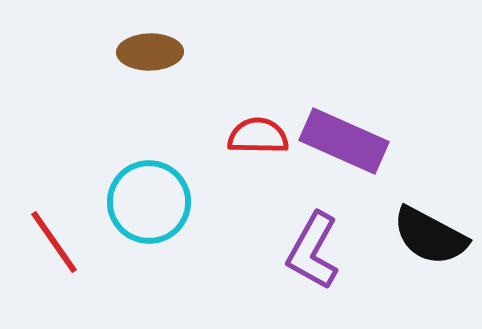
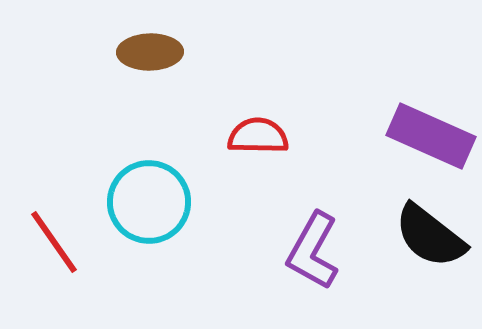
purple rectangle: moved 87 px right, 5 px up
black semicircle: rotated 10 degrees clockwise
